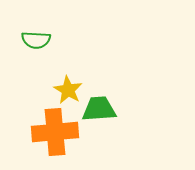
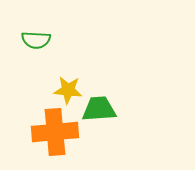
yellow star: rotated 24 degrees counterclockwise
